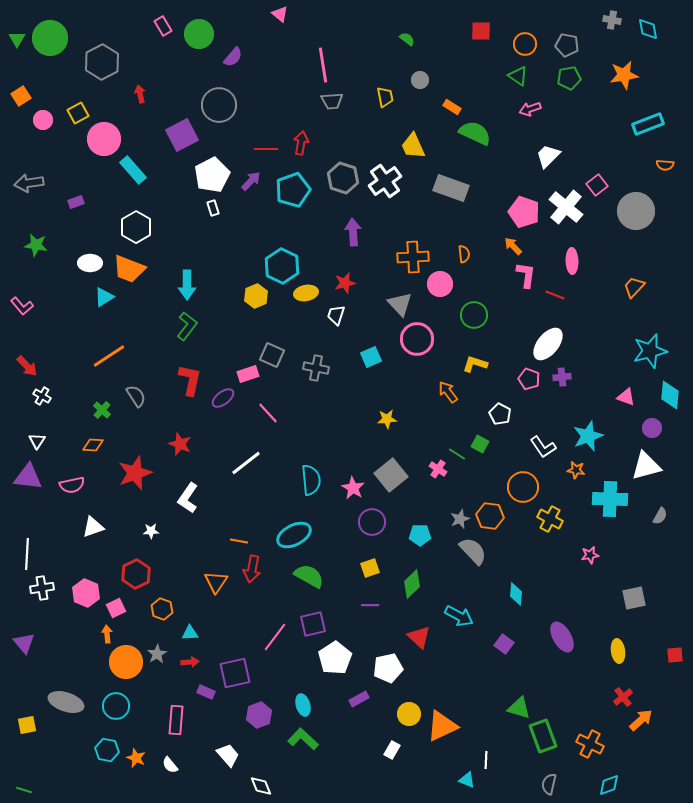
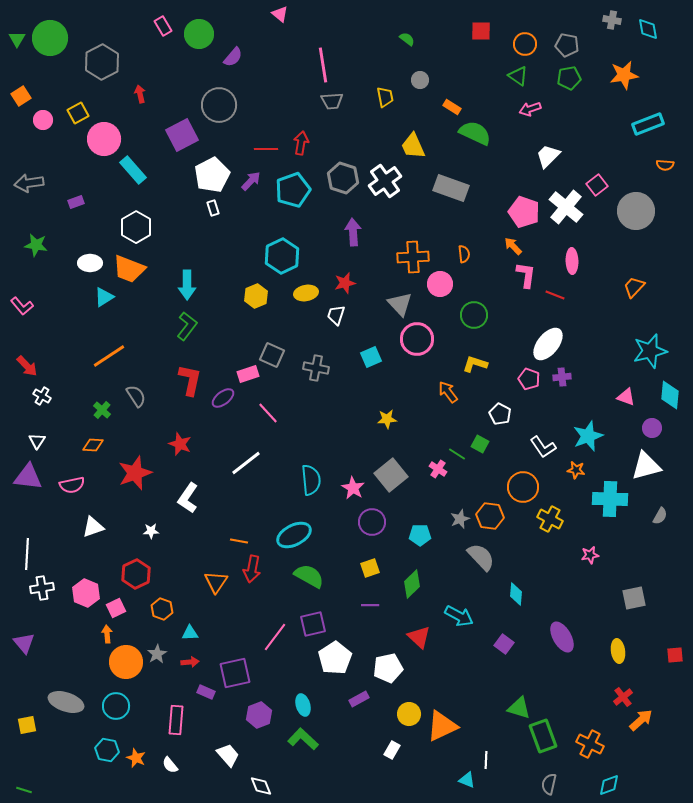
cyan hexagon at (282, 266): moved 10 px up; rotated 8 degrees clockwise
gray semicircle at (473, 551): moved 8 px right, 6 px down
